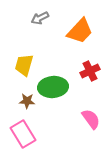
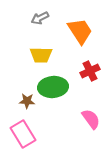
orange trapezoid: rotated 76 degrees counterclockwise
yellow trapezoid: moved 17 px right, 10 px up; rotated 105 degrees counterclockwise
